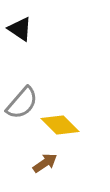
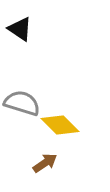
gray semicircle: rotated 114 degrees counterclockwise
